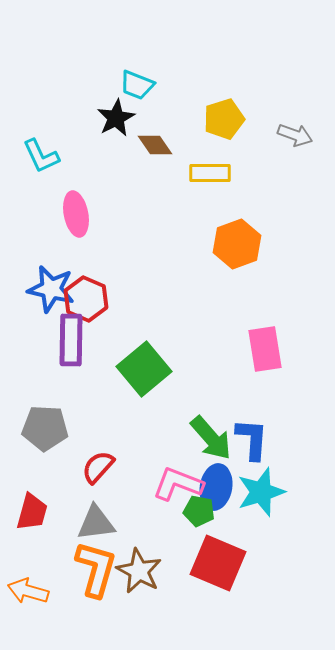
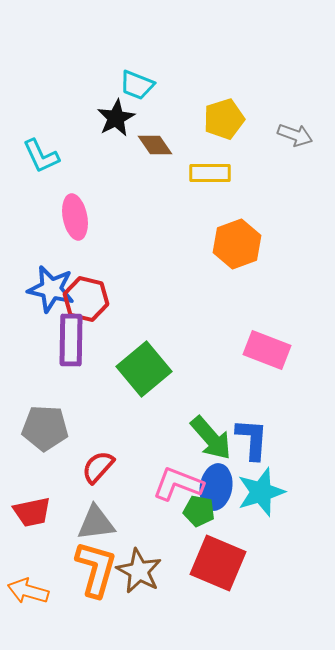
pink ellipse: moved 1 px left, 3 px down
red hexagon: rotated 9 degrees counterclockwise
pink rectangle: moved 2 px right, 1 px down; rotated 60 degrees counterclockwise
red trapezoid: rotated 63 degrees clockwise
